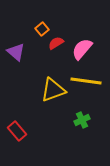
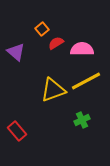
pink semicircle: rotated 50 degrees clockwise
yellow line: rotated 36 degrees counterclockwise
